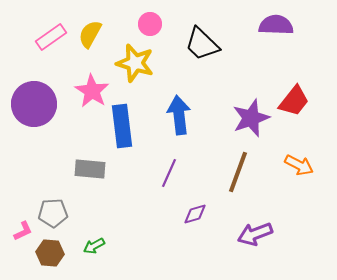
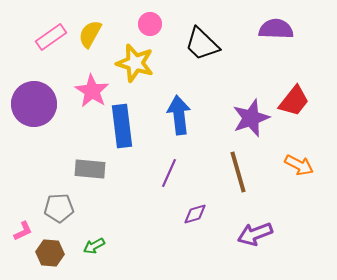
purple semicircle: moved 4 px down
brown line: rotated 36 degrees counterclockwise
gray pentagon: moved 6 px right, 5 px up
